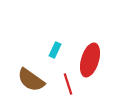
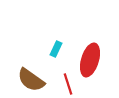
cyan rectangle: moved 1 px right, 1 px up
